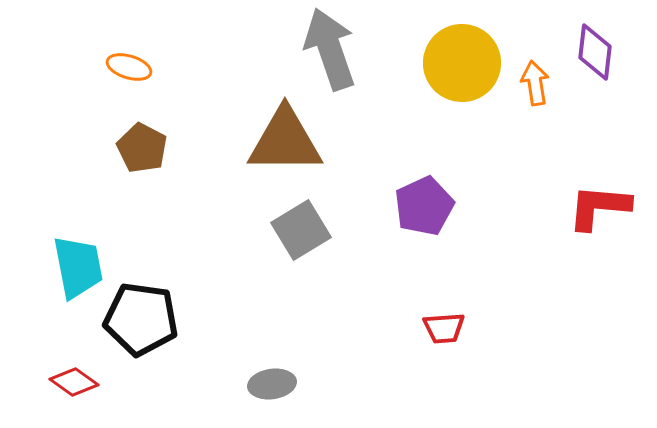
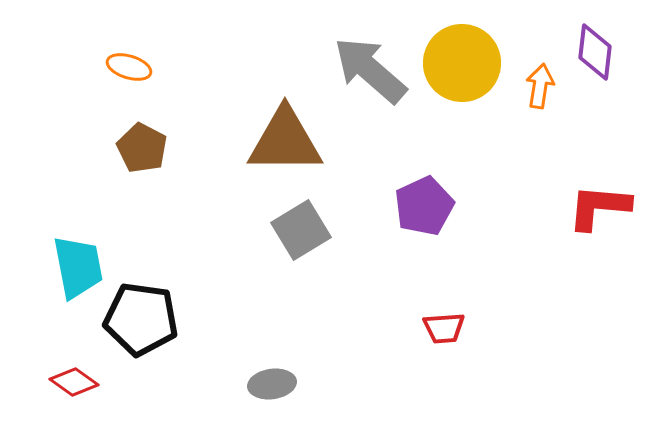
gray arrow: moved 40 px right, 21 px down; rotated 30 degrees counterclockwise
orange arrow: moved 5 px right, 3 px down; rotated 18 degrees clockwise
